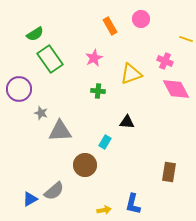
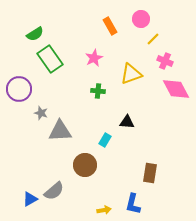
yellow line: moved 33 px left; rotated 64 degrees counterclockwise
cyan rectangle: moved 2 px up
brown rectangle: moved 19 px left, 1 px down
